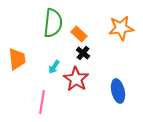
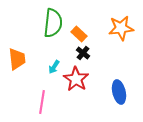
blue ellipse: moved 1 px right, 1 px down
